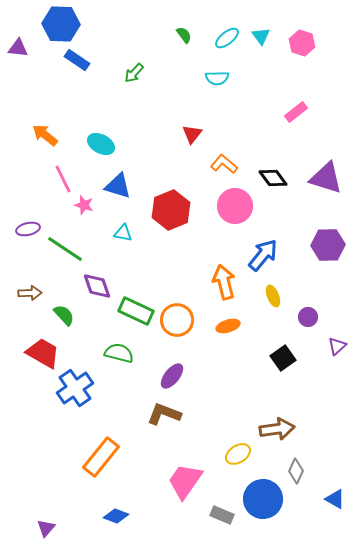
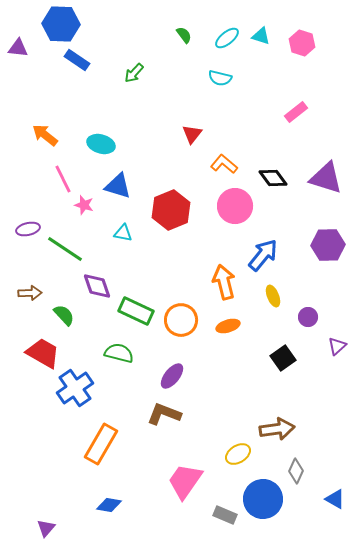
cyan triangle at (261, 36): rotated 36 degrees counterclockwise
cyan semicircle at (217, 78): moved 3 px right; rotated 15 degrees clockwise
cyan ellipse at (101, 144): rotated 12 degrees counterclockwise
orange circle at (177, 320): moved 4 px right
orange rectangle at (101, 457): moved 13 px up; rotated 9 degrees counterclockwise
gray rectangle at (222, 515): moved 3 px right
blue diamond at (116, 516): moved 7 px left, 11 px up; rotated 10 degrees counterclockwise
